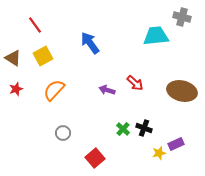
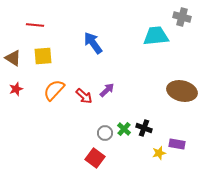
red line: rotated 48 degrees counterclockwise
blue arrow: moved 3 px right
yellow square: rotated 24 degrees clockwise
red arrow: moved 51 px left, 13 px down
purple arrow: rotated 119 degrees clockwise
green cross: moved 1 px right
gray circle: moved 42 px right
purple rectangle: moved 1 px right; rotated 35 degrees clockwise
red square: rotated 12 degrees counterclockwise
